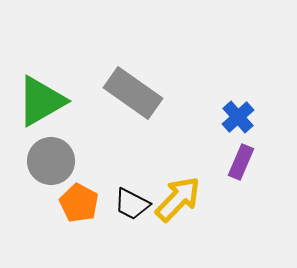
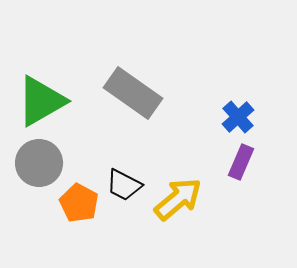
gray circle: moved 12 px left, 2 px down
yellow arrow: rotated 6 degrees clockwise
black trapezoid: moved 8 px left, 19 px up
